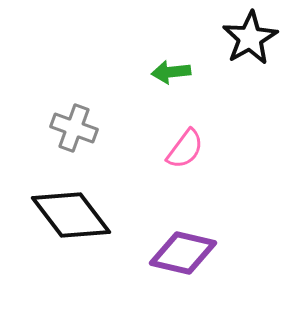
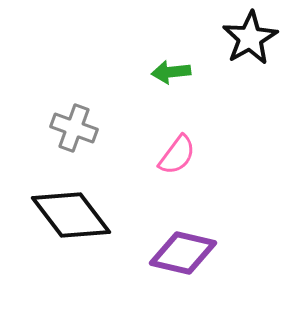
pink semicircle: moved 8 px left, 6 px down
